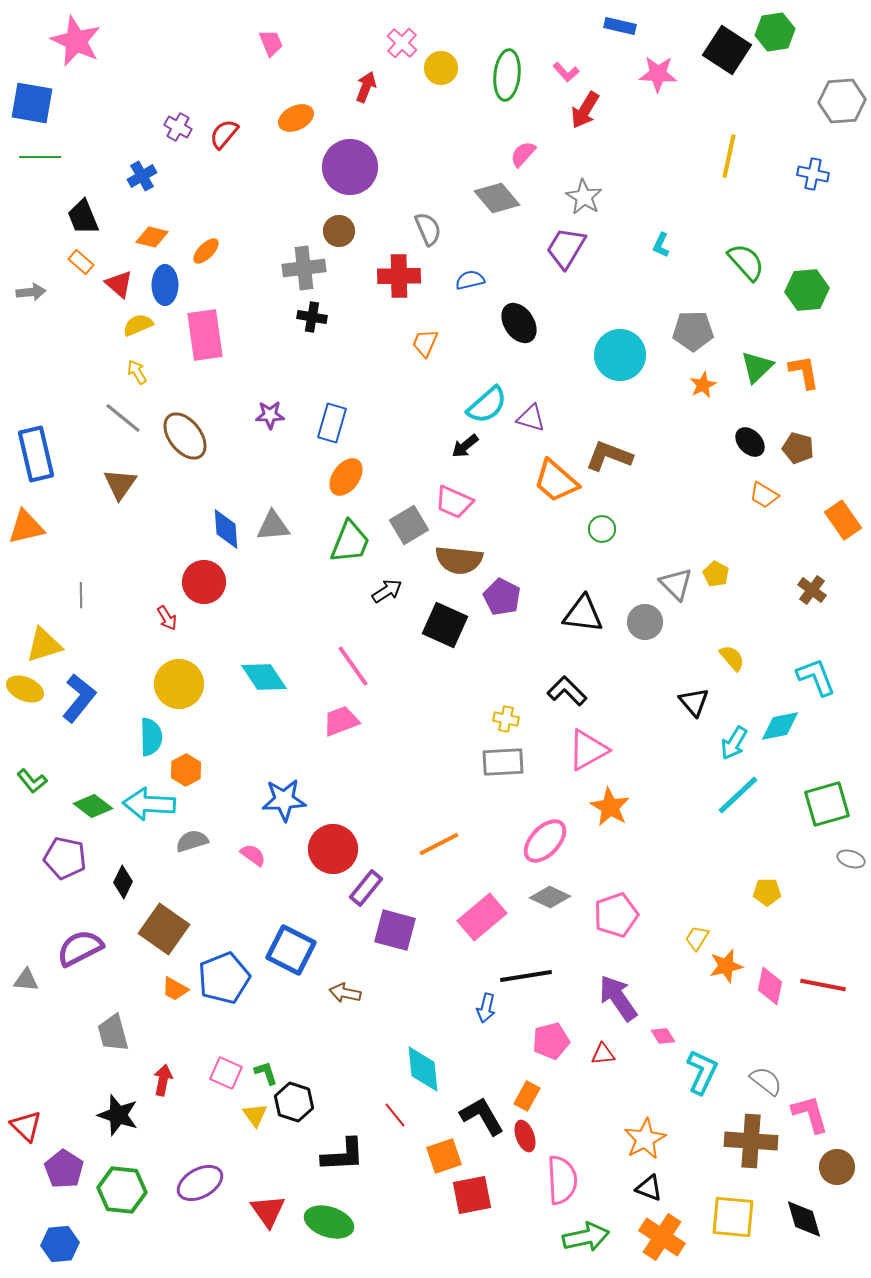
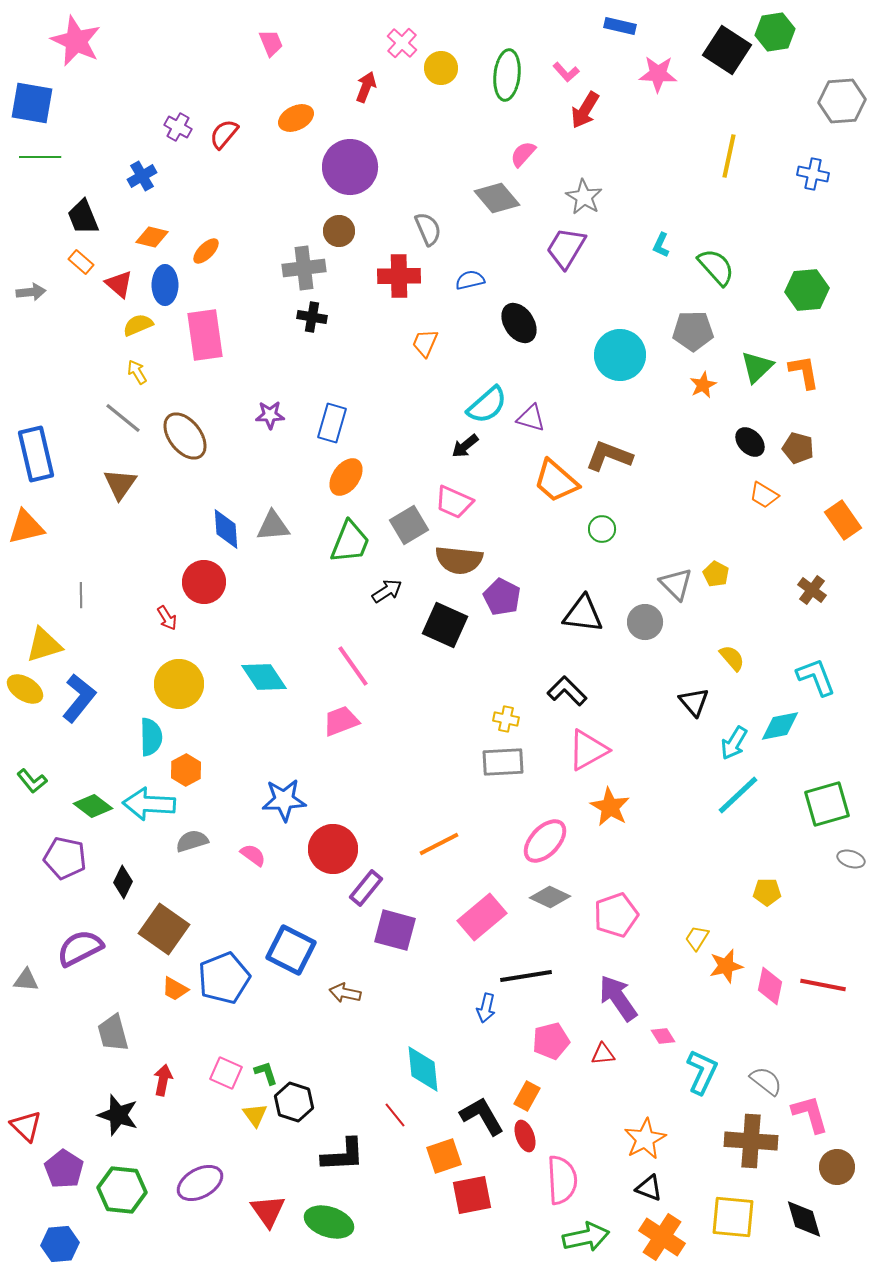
green semicircle at (746, 262): moved 30 px left, 5 px down
yellow ellipse at (25, 689): rotated 9 degrees clockwise
